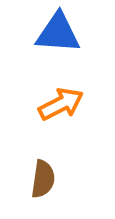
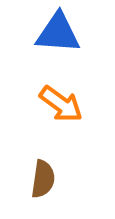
orange arrow: rotated 63 degrees clockwise
